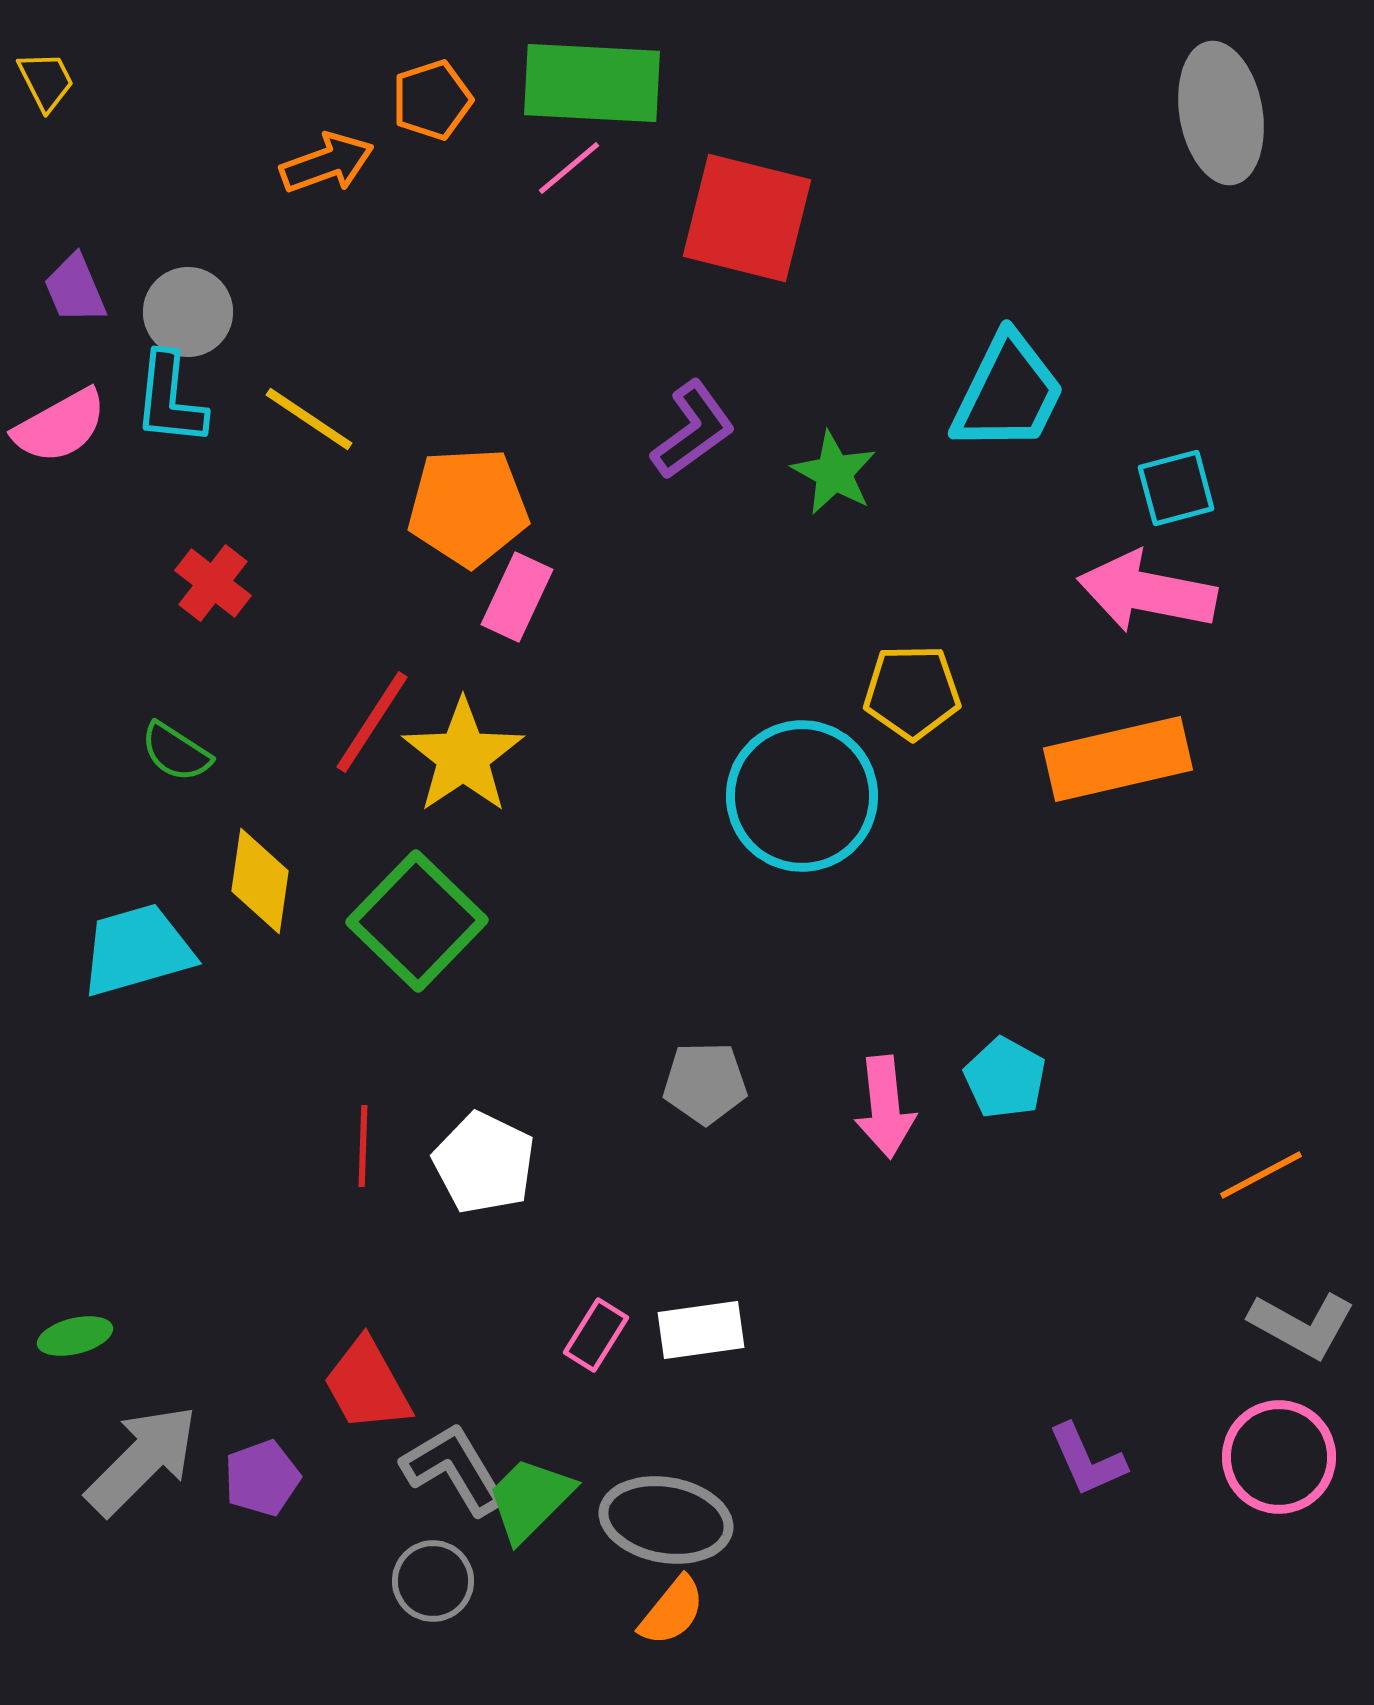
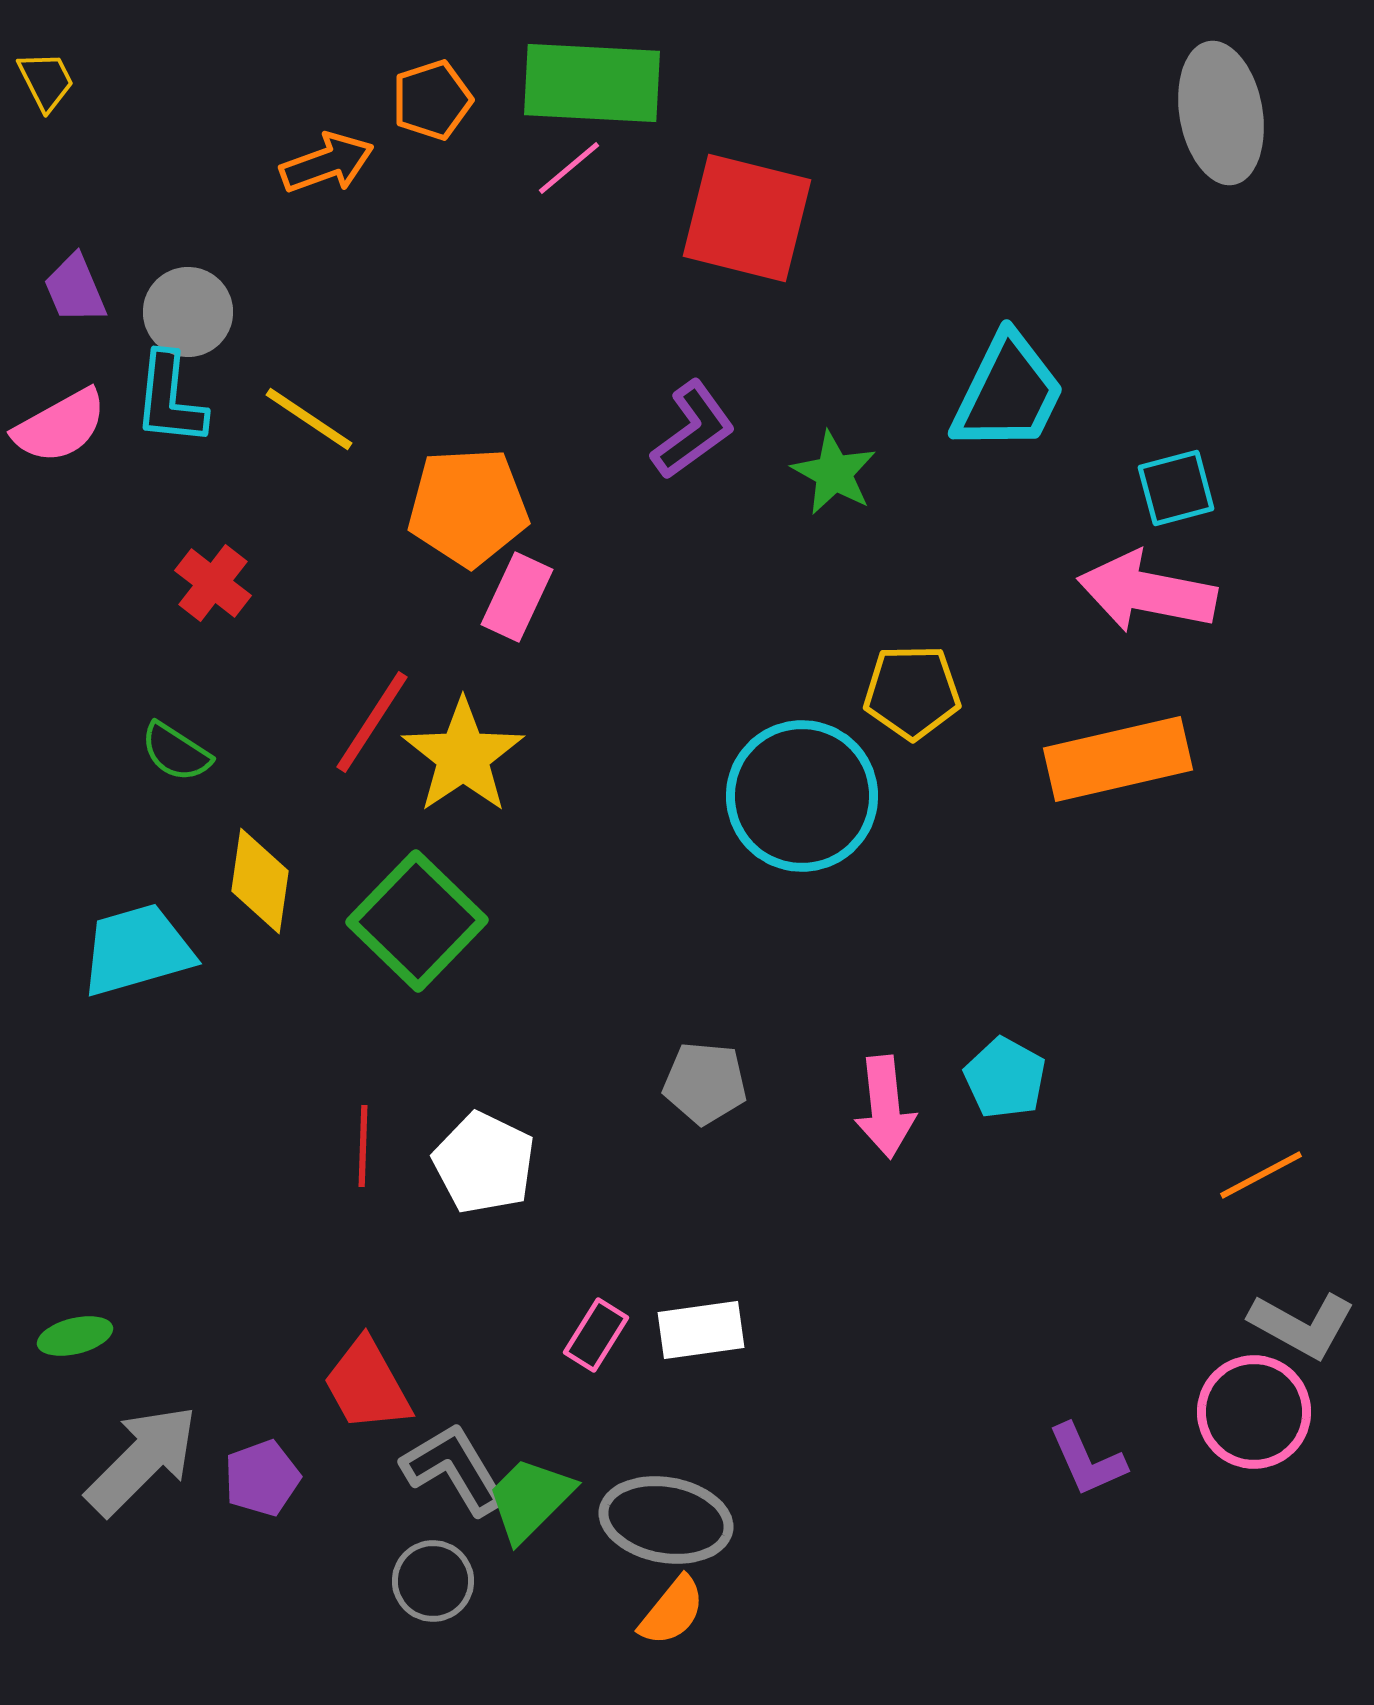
gray pentagon at (705, 1083): rotated 6 degrees clockwise
pink circle at (1279, 1457): moved 25 px left, 45 px up
